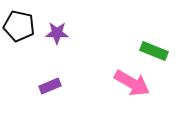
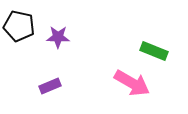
purple star: moved 1 px right, 4 px down
